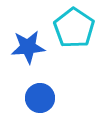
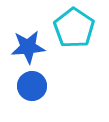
blue circle: moved 8 px left, 12 px up
